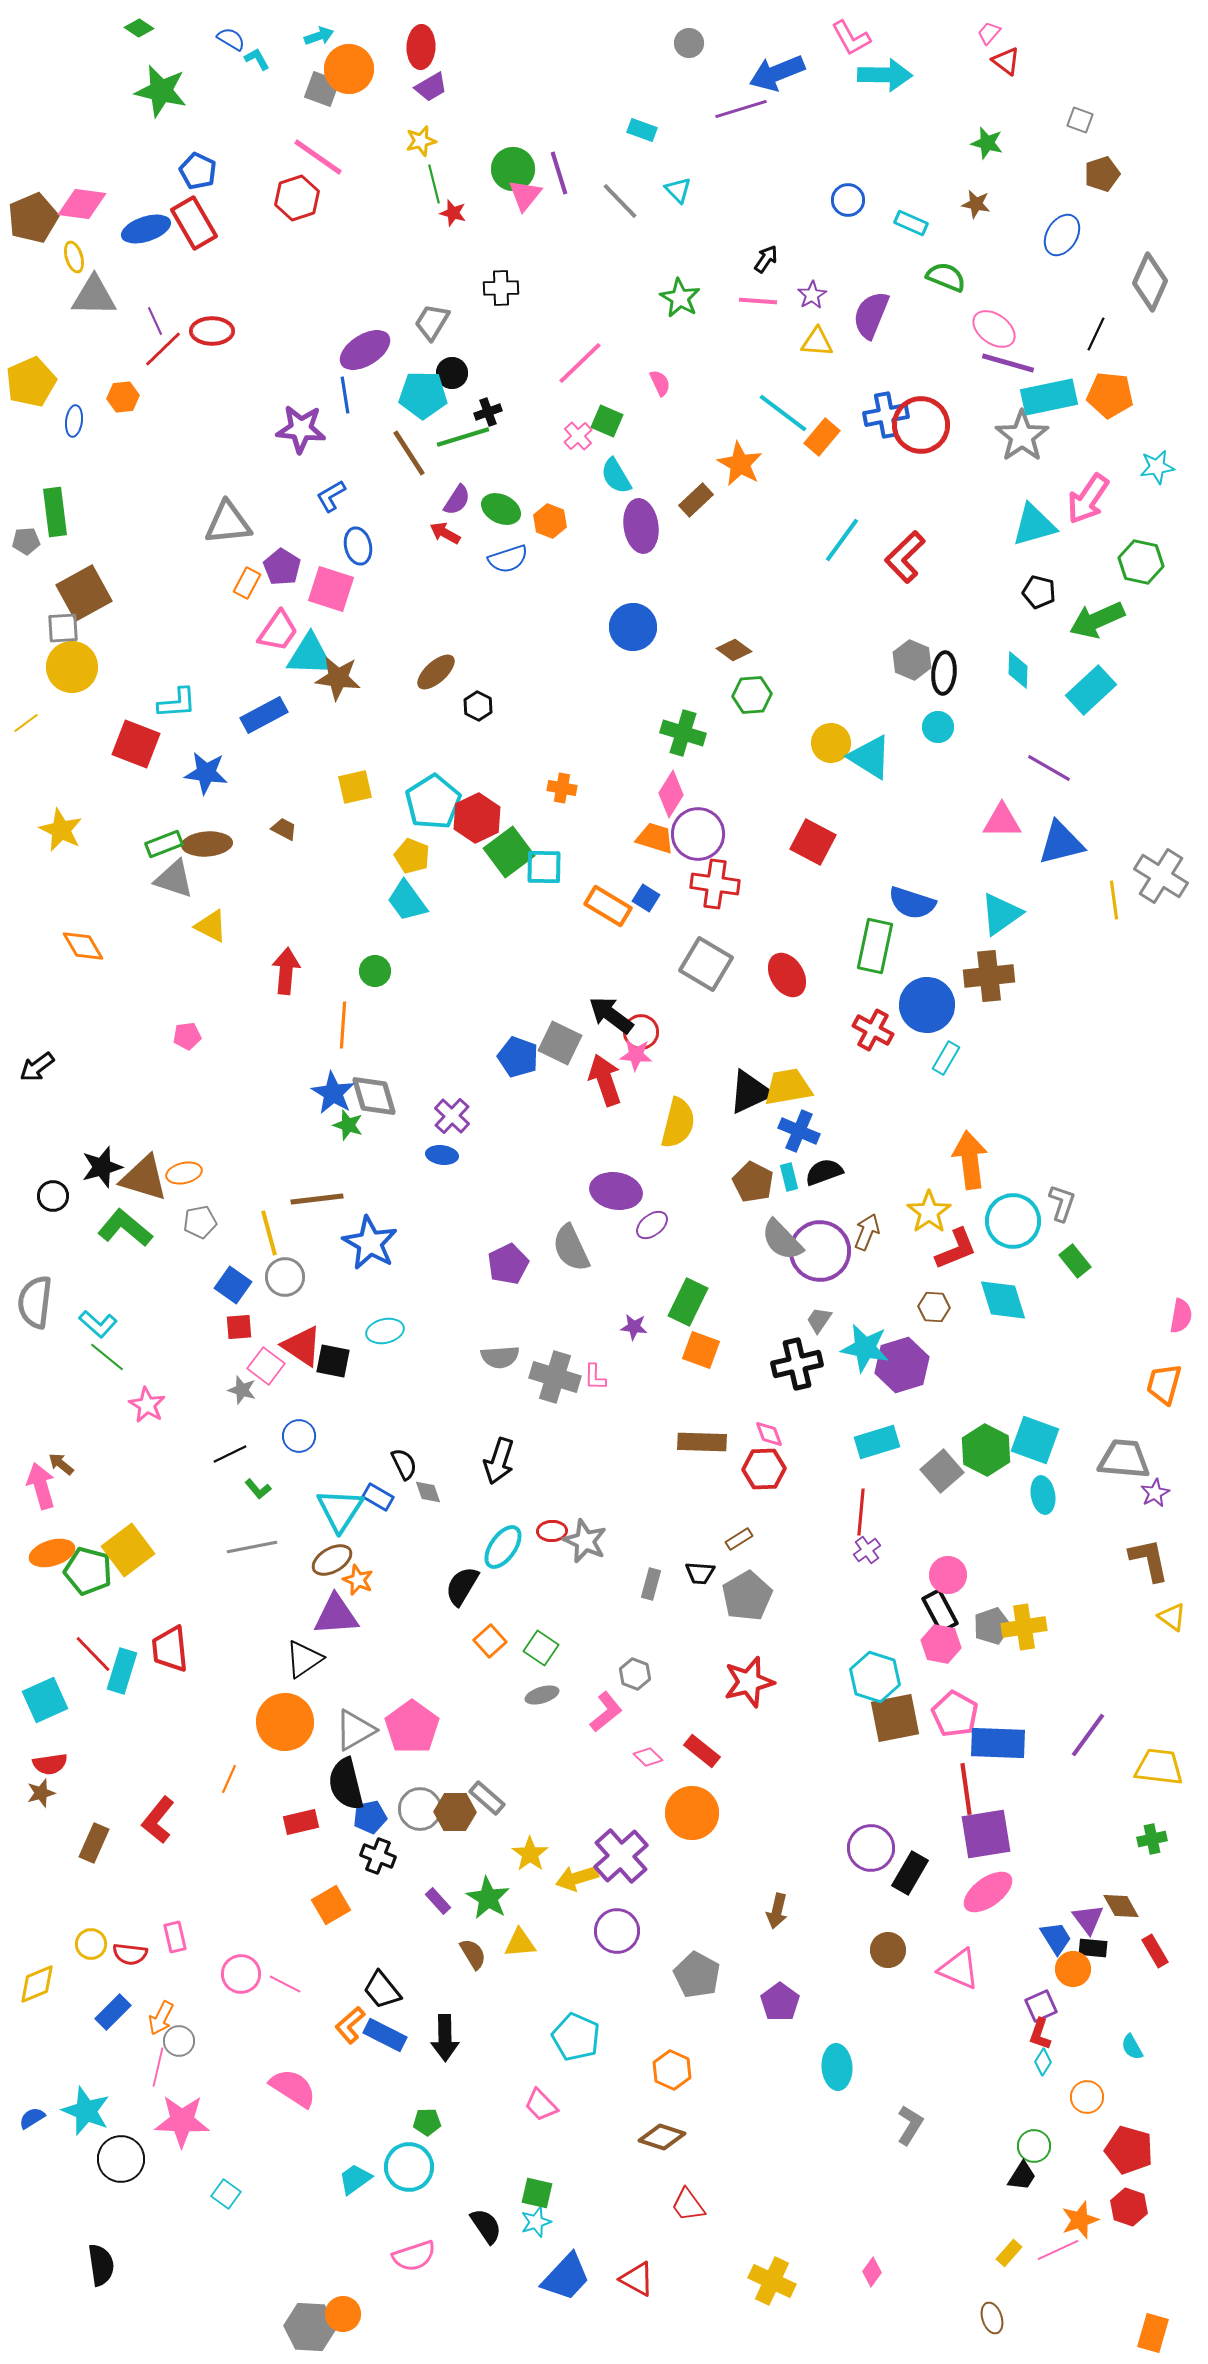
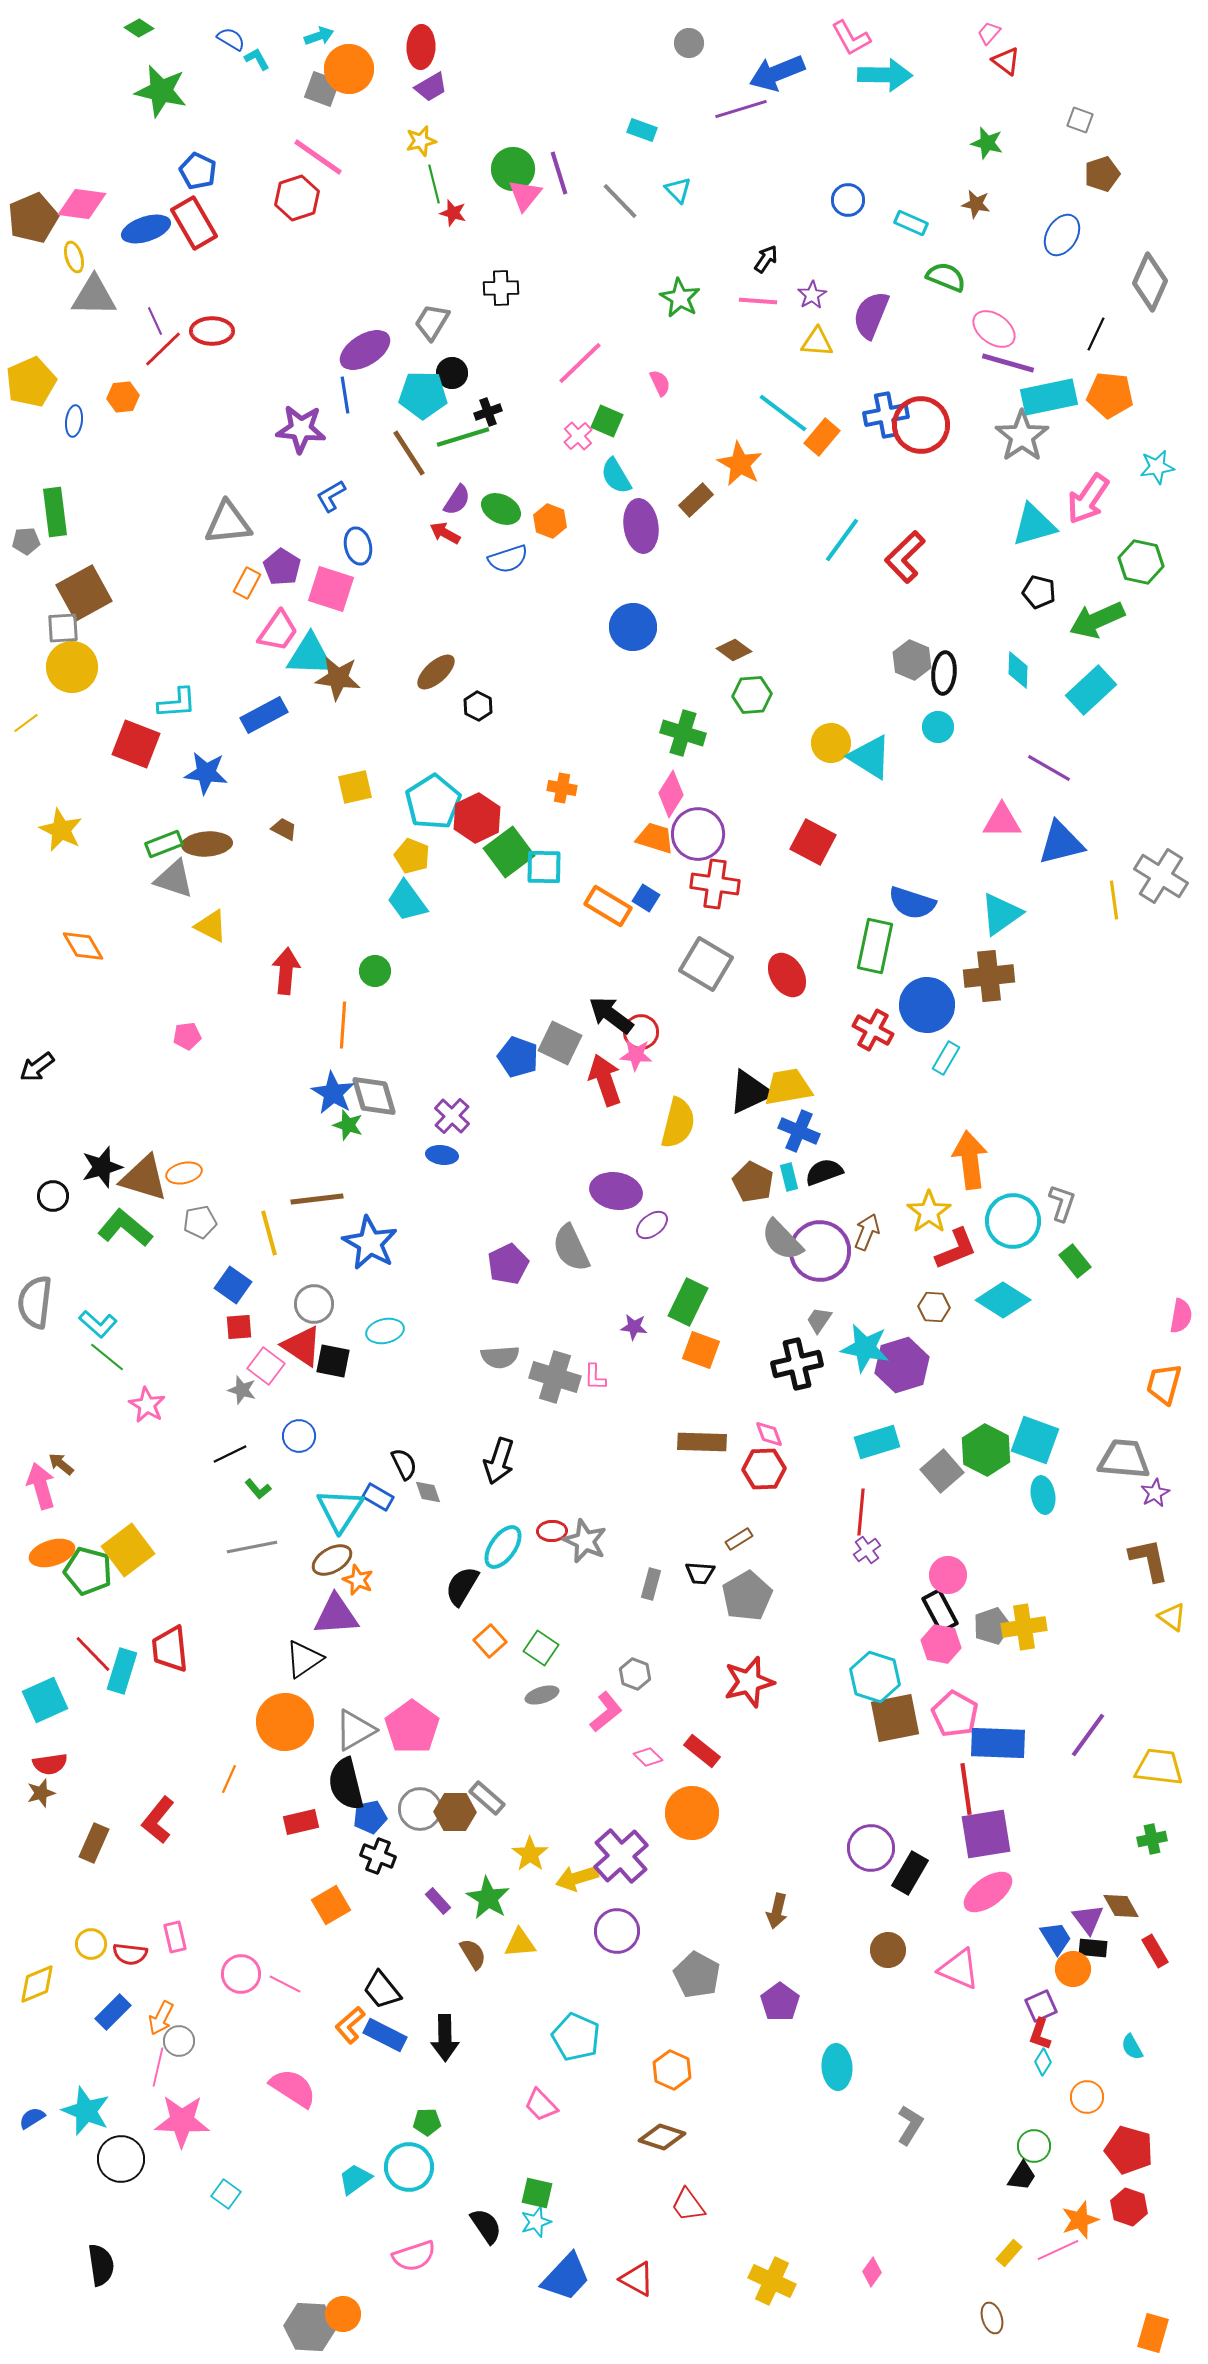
gray circle at (285, 1277): moved 29 px right, 27 px down
cyan diamond at (1003, 1300): rotated 40 degrees counterclockwise
